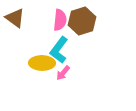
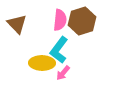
brown triangle: moved 2 px right, 6 px down; rotated 10 degrees clockwise
